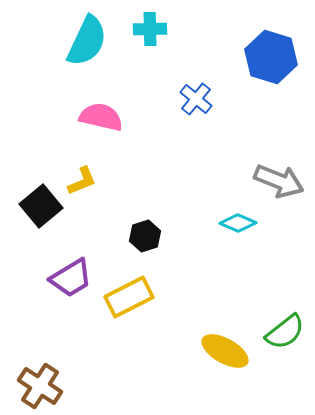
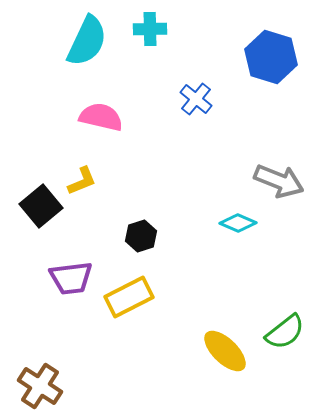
black hexagon: moved 4 px left
purple trapezoid: rotated 24 degrees clockwise
yellow ellipse: rotated 15 degrees clockwise
